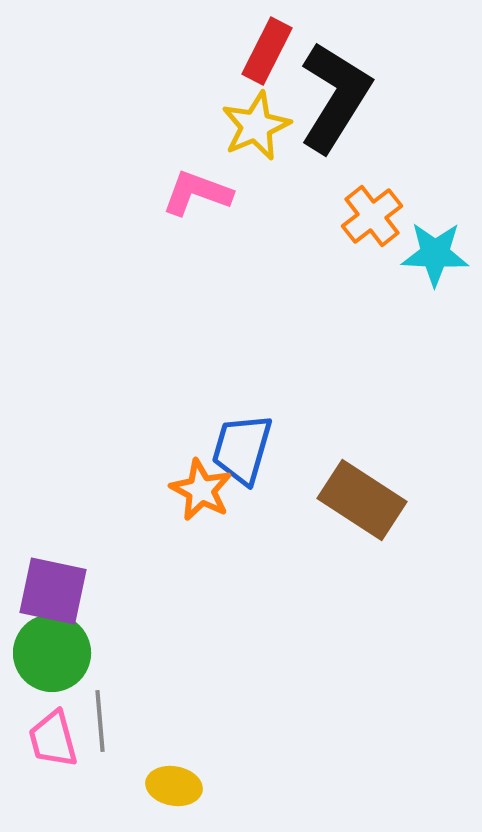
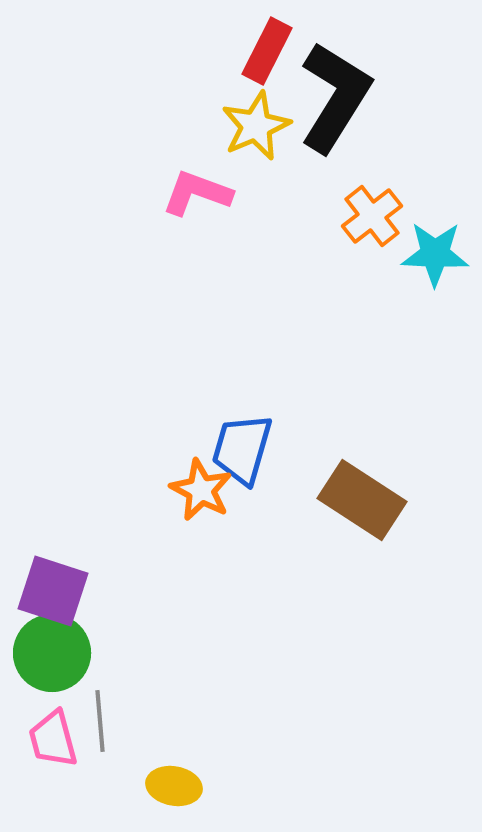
purple square: rotated 6 degrees clockwise
